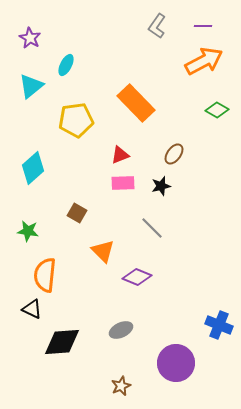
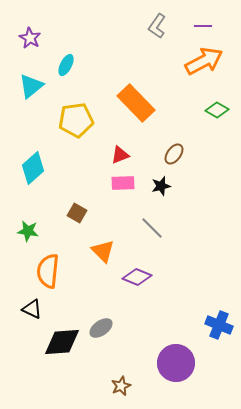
orange semicircle: moved 3 px right, 4 px up
gray ellipse: moved 20 px left, 2 px up; rotated 10 degrees counterclockwise
